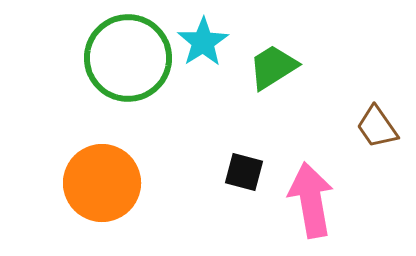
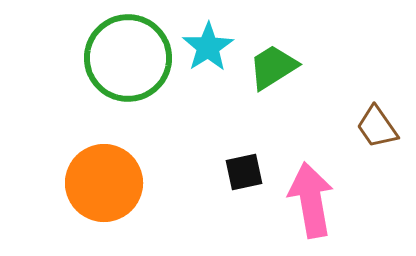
cyan star: moved 5 px right, 5 px down
black square: rotated 27 degrees counterclockwise
orange circle: moved 2 px right
